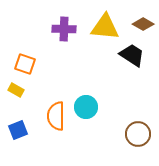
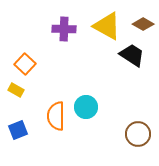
yellow triangle: moved 2 px right, 1 px up; rotated 24 degrees clockwise
orange square: rotated 25 degrees clockwise
